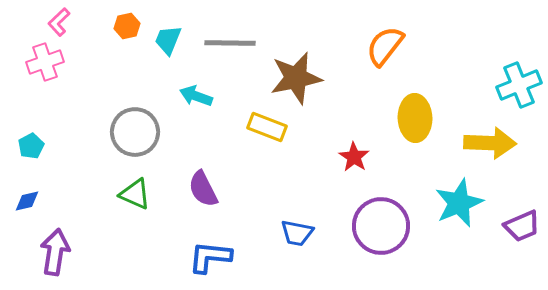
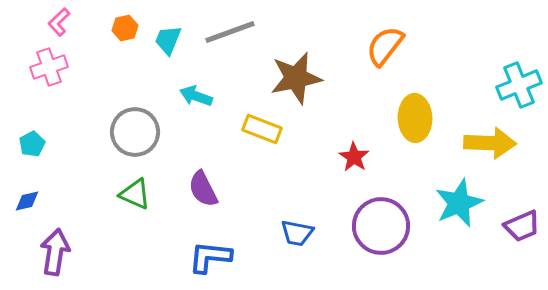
orange hexagon: moved 2 px left, 2 px down
gray line: moved 11 px up; rotated 21 degrees counterclockwise
pink cross: moved 4 px right, 5 px down
yellow rectangle: moved 5 px left, 2 px down
cyan pentagon: moved 1 px right, 2 px up
